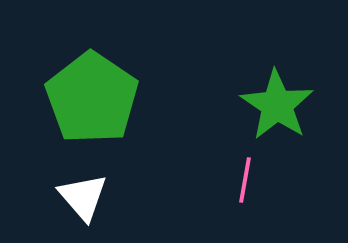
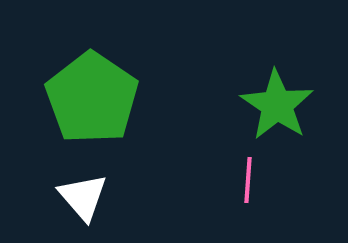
pink line: moved 3 px right; rotated 6 degrees counterclockwise
